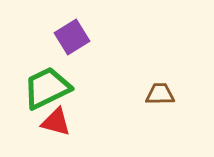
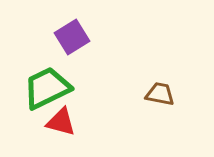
brown trapezoid: rotated 12 degrees clockwise
red triangle: moved 5 px right
